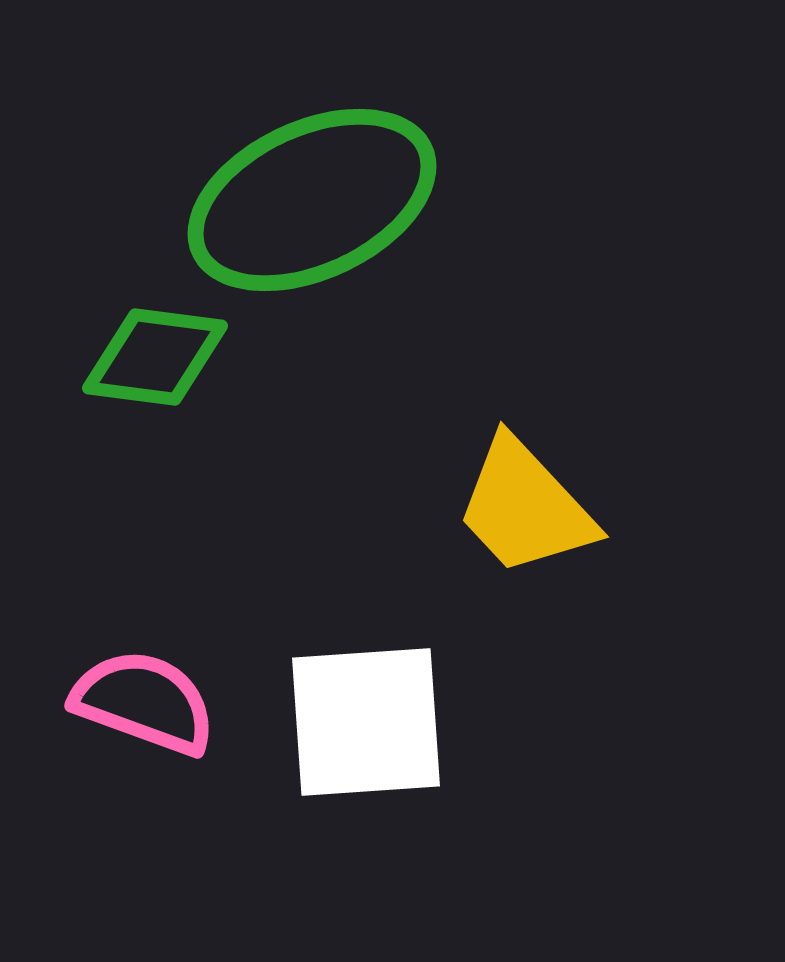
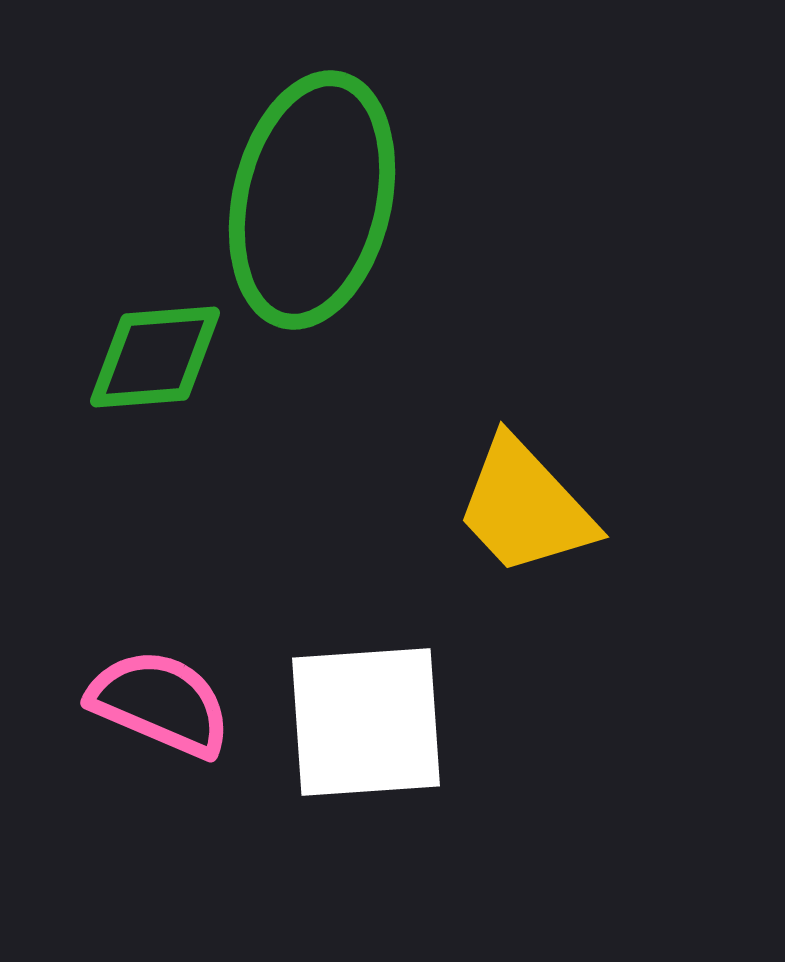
green ellipse: rotated 52 degrees counterclockwise
green diamond: rotated 12 degrees counterclockwise
pink semicircle: moved 16 px right, 1 px down; rotated 3 degrees clockwise
